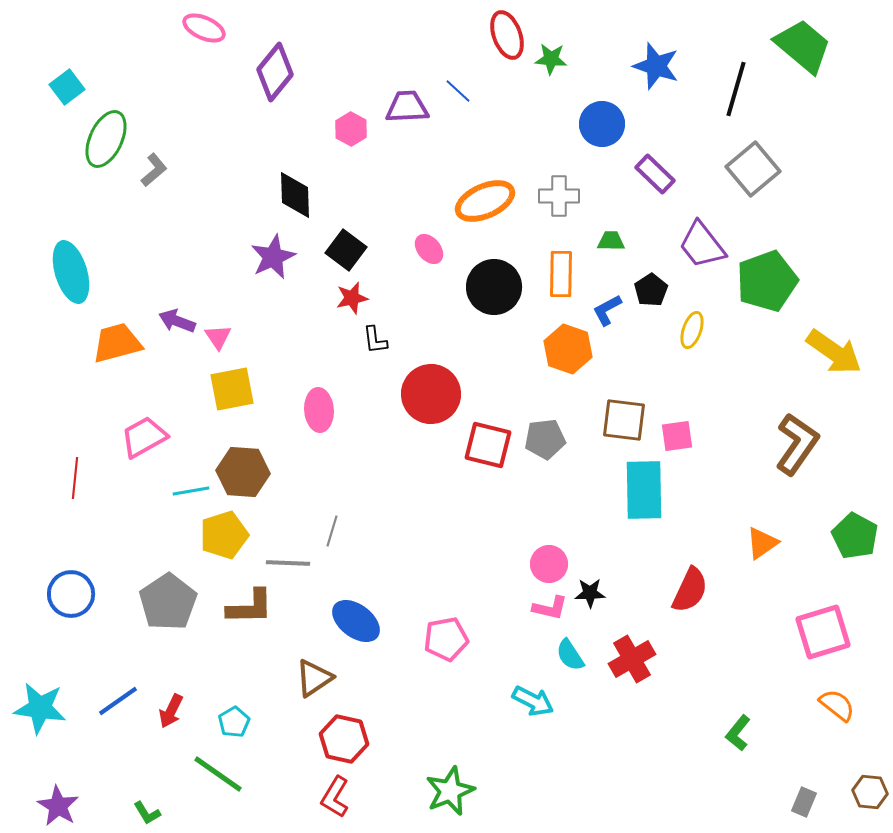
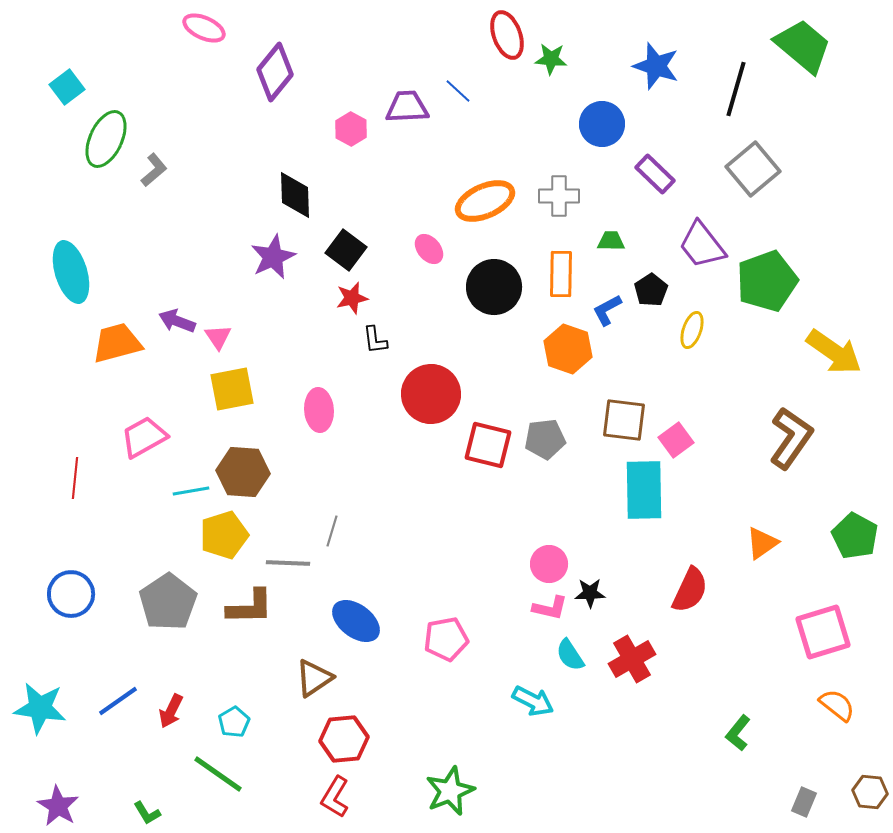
pink square at (677, 436): moved 1 px left, 4 px down; rotated 28 degrees counterclockwise
brown L-shape at (797, 444): moved 6 px left, 6 px up
red hexagon at (344, 739): rotated 18 degrees counterclockwise
